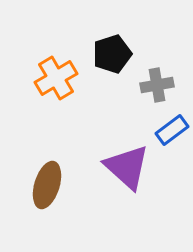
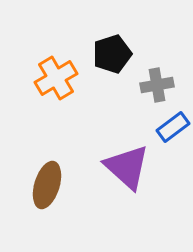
blue rectangle: moved 1 px right, 3 px up
